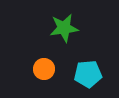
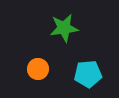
orange circle: moved 6 px left
